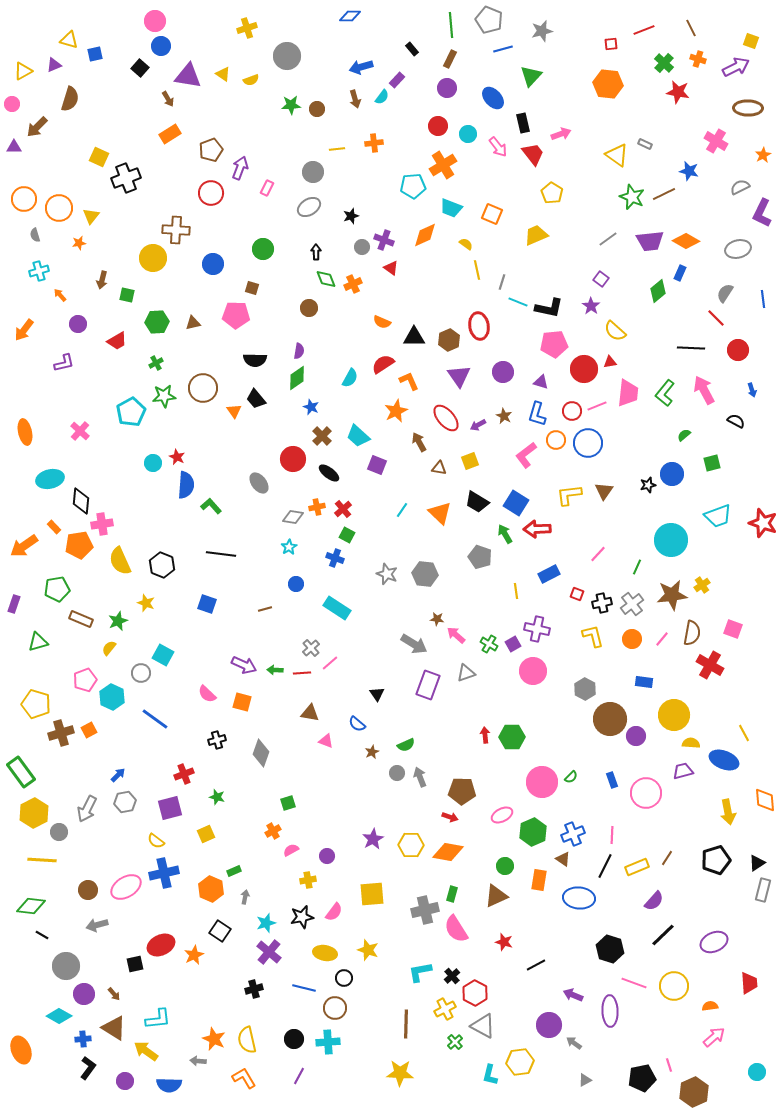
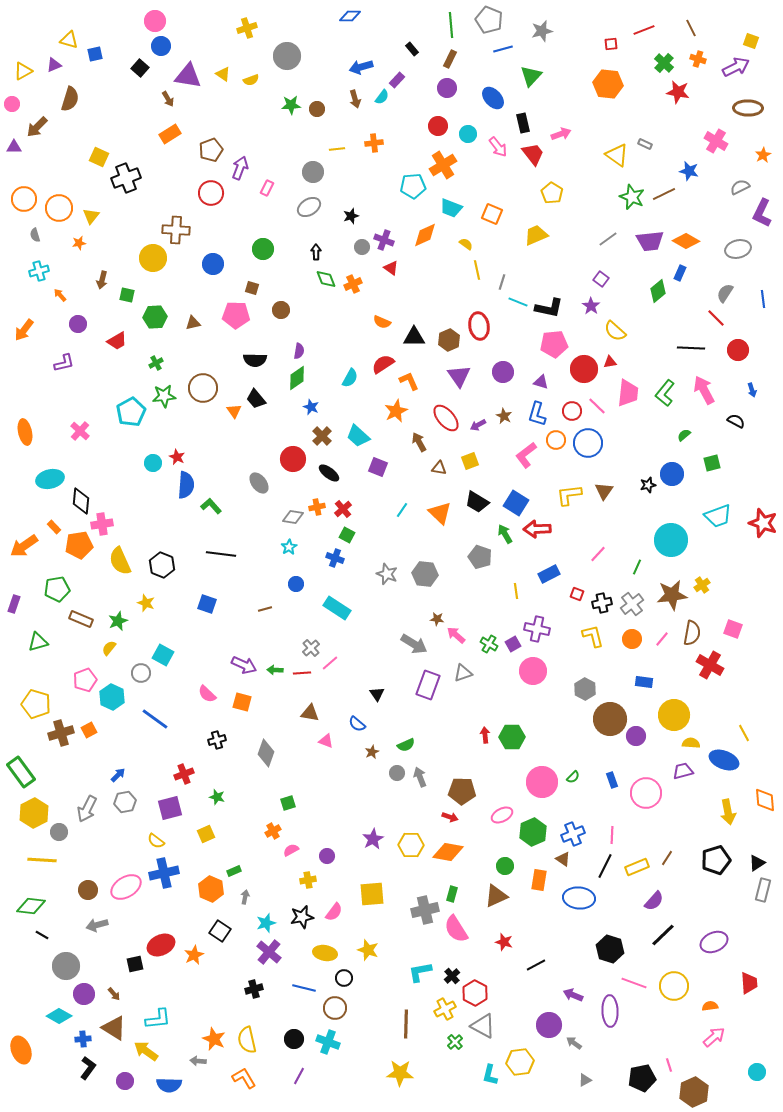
brown circle at (309, 308): moved 28 px left, 2 px down
green hexagon at (157, 322): moved 2 px left, 5 px up
pink line at (597, 406): rotated 66 degrees clockwise
purple square at (377, 465): moved 1 px right, 2 px down
gray triangle at (466, 673): moved 3 px left
gray diamond at (261, 753): moved 5 px right
green semicircle at (571, 777): moved 2 px right
cyan cross at (328, 1042): rotated 25 degrees clockwise
